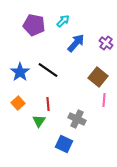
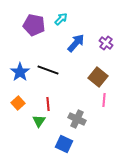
cyan arrow: moved 2 px left, 2 px up
black line: rotated 15 degrees counterclockwise
